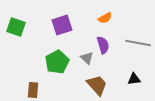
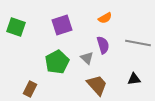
brown rectangle: moved 3 px left, 1 px up; rotated 21 degrees clockwise
